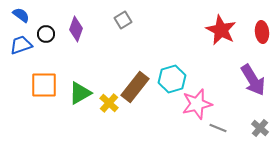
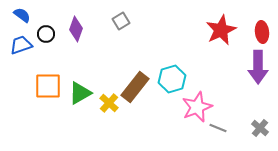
blue semicircle: moved 1 px right
gray square: moved 2 px left, 1 px down
red star: rotated 20 degrees clockwise
purple arrow: moved 5 px right, 13 px up; rotated 32 degrees clockwise
orange square: moved 4 px right, 1 px down
pink star: moved 3 px down; rotated 8 degrees counterclockwise
